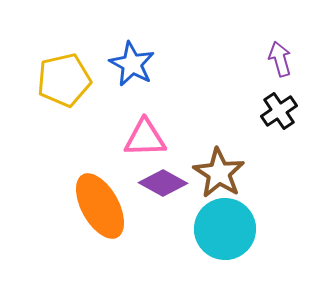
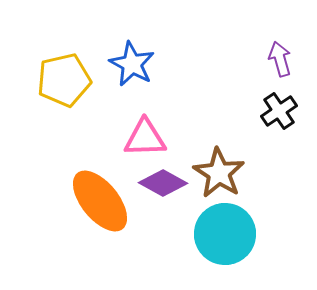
orange ellipse: moved 5 px up; rotated 10 degrees counterclockwise
cyan circle: moved 5 px down
